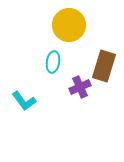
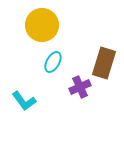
yellow circle: moved 27 px left
cyan ellipse: rotated 20 degrees clockwise
brown rectangle: moved 3 px up
